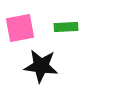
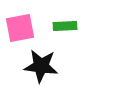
green rectangle: moved 1 px left, 1 px up
